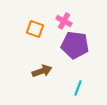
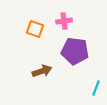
pink cross: rotated 35 degrees counterclockwise
purple pentagon: moved 6 px down
cyan line: moved 18 px right
